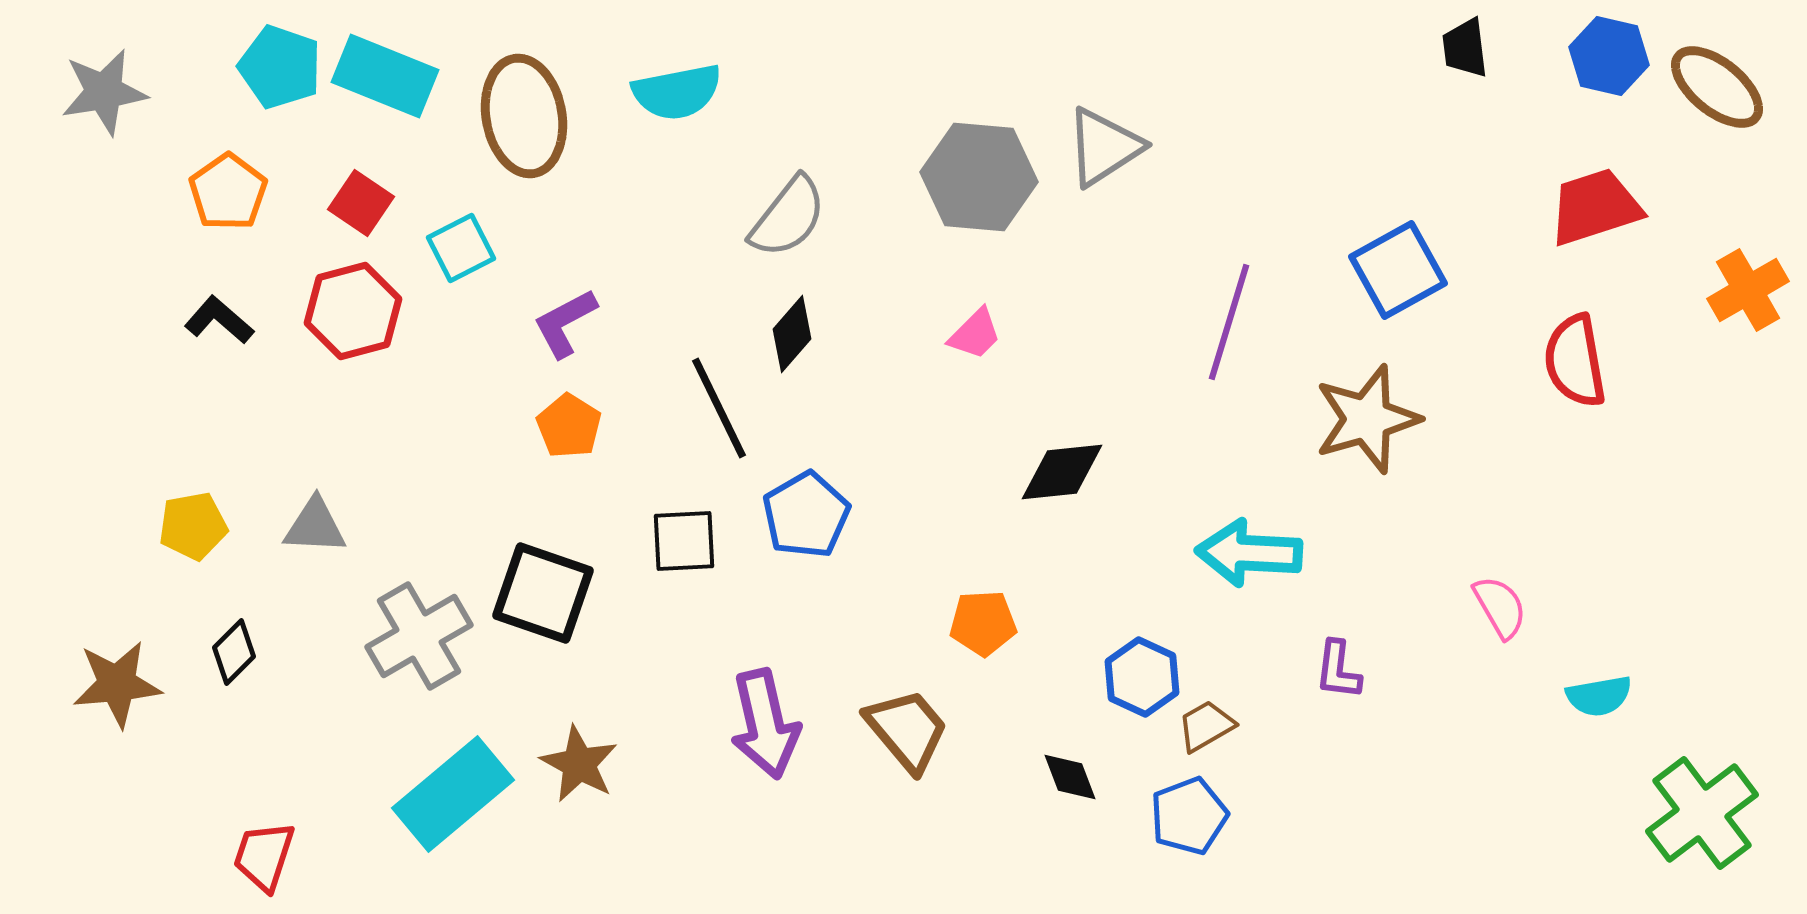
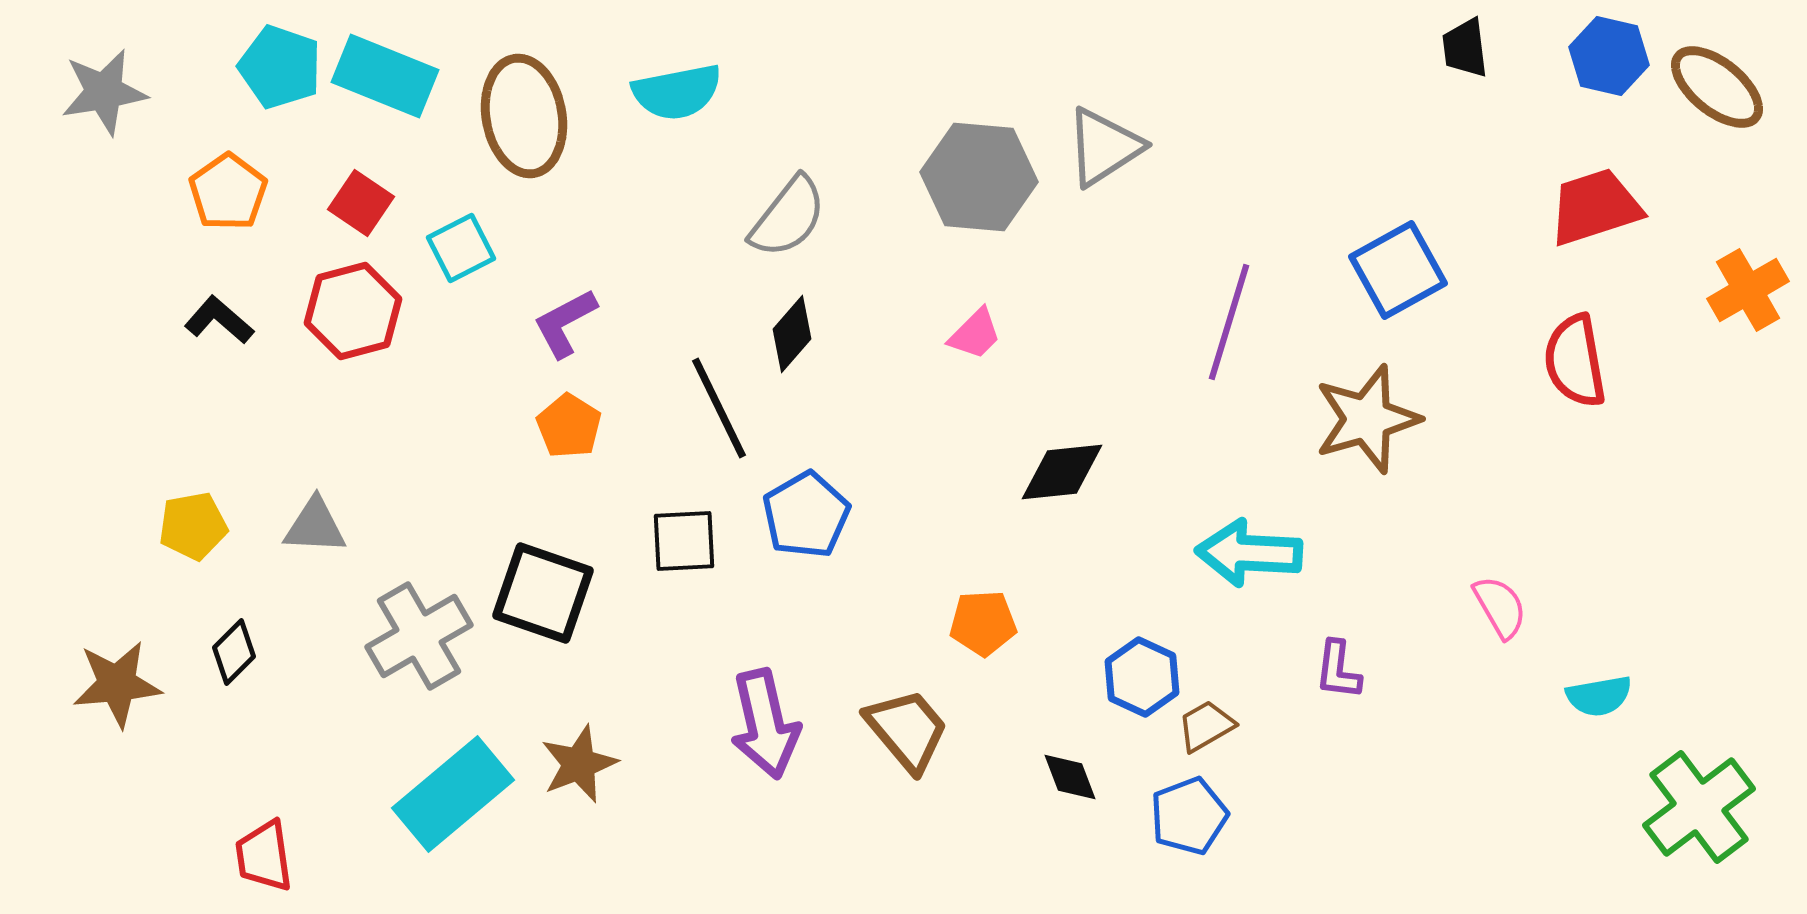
brown star at (579, 764): rotated 22 degrees clockwise
green cross at (1702, 813): moved 3 px left, 6 px up
red trapezoid at (264, 856): rotated 26 degrees counterclockwise
